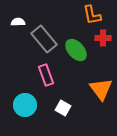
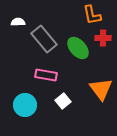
green ellipse: moved 2 px right, 2 px up
pink rectangle: rotated 60 degrees counterclockwise
white square: moved 7 px up; rotated 21 degrees clockwise
